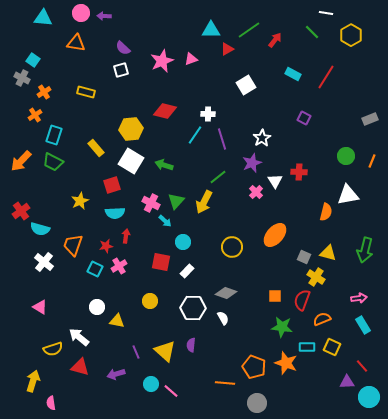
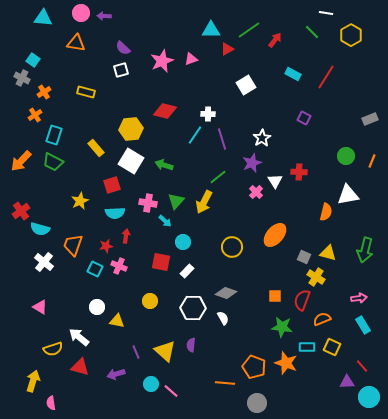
pink cross at (151, 203): moved 3 px left; rotated 18 degrees counterclockwise
pink cross at (119, 266): rotated 35 degrees counterclockwise
